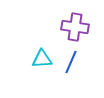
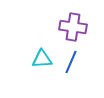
purple cross: moved 2 px left
